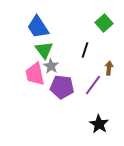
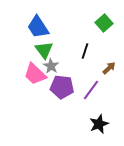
black line: moved 1 px down
brown arrow: rotated 40 degrees clockwise
pink trapezoid: rotated 35 degrees counterclockwise
purple line: moved 2 px left, 5 px down
black star: rotated 18 degrees clockwise
